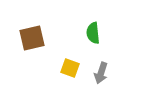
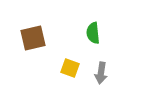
brown square: moved 1 px right
gray arrow: rotated 10 degrees counterclockwise
